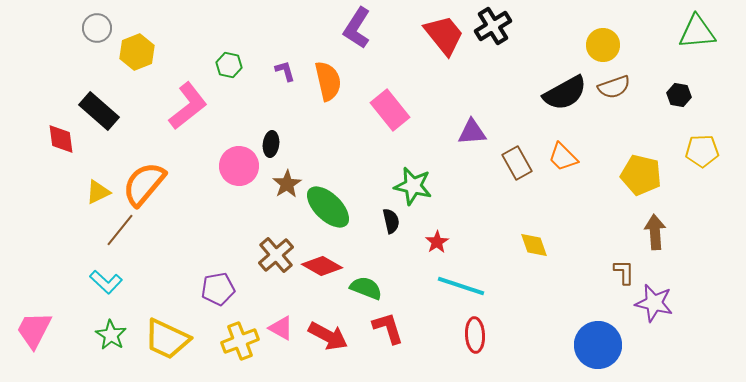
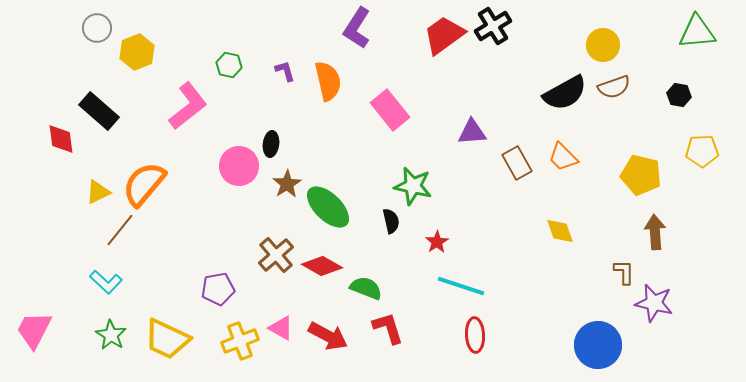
red trapezoid at (444, 35): rotated 87 degrees counterclockwise
yellow diamond at (534, 245): moved 26 px right, 14 px up
